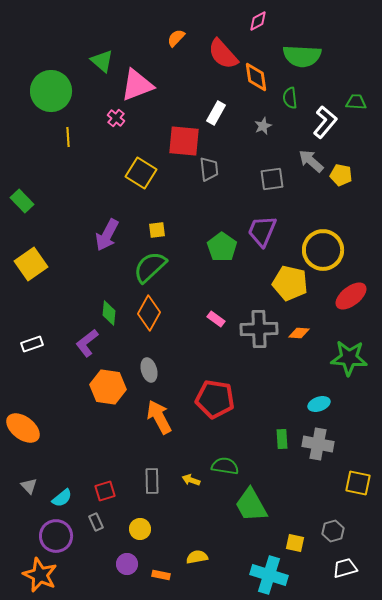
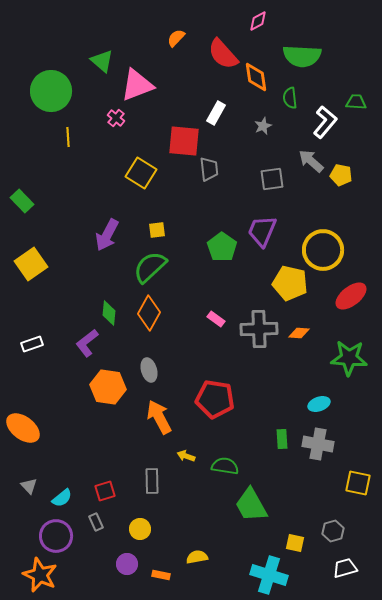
yellow arrow at (191, 480): moved 5 px left, 24 px up
